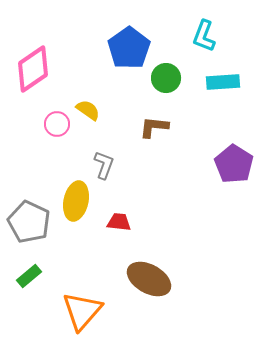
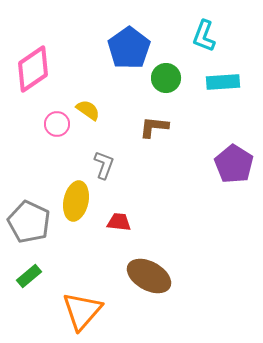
brown ellipse: moved 3 px up
